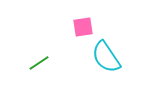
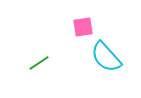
cyan semicircle: rotated 8 degrees counterclockwise
